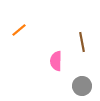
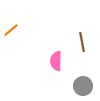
orange line: moved 8 px left
gray circle: moved 1 px right
